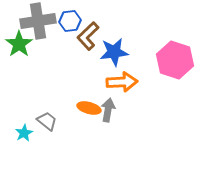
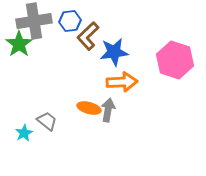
gray cross: moved 4 px left
